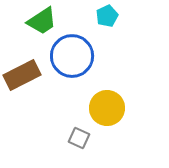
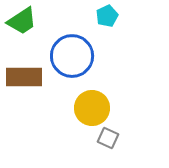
green trapezoid: moved 20 px left
brown rectangle: moved 2 px right, 2 px down; rotated 27 degrees clockwise
yellow circle: moved 15 px left
gray square: moved 29 px right
